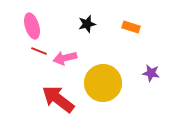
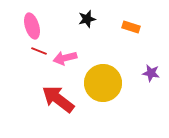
black star: moved 5 px up
